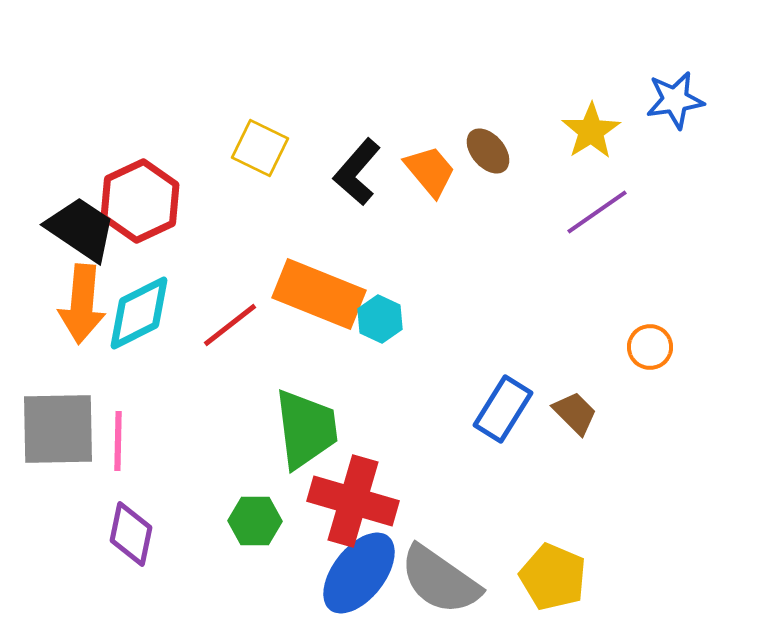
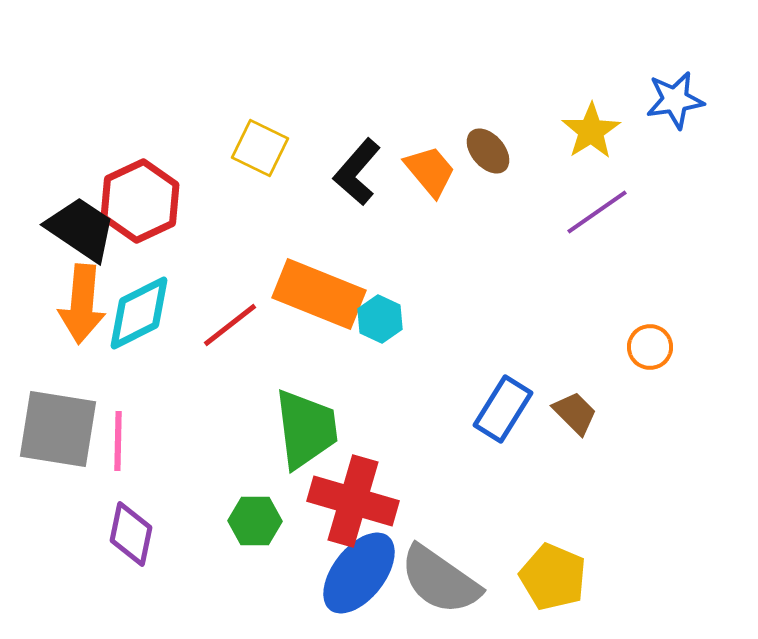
gray square: rotated 10 degrees clockwise
